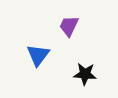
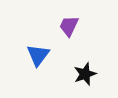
black star: rotated 25 degrees counterclockwise
